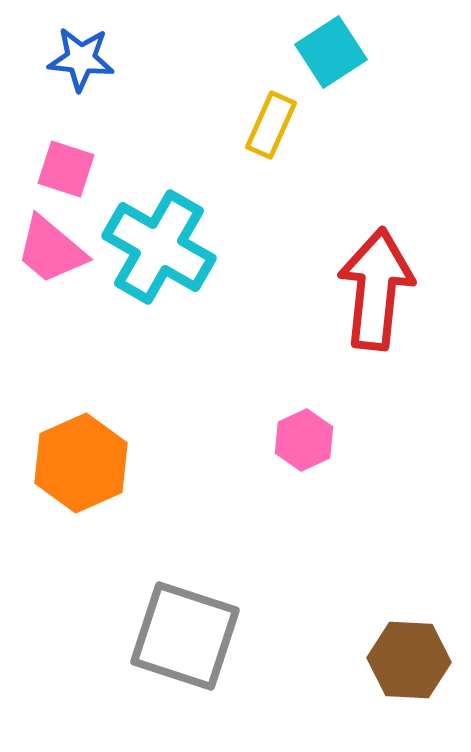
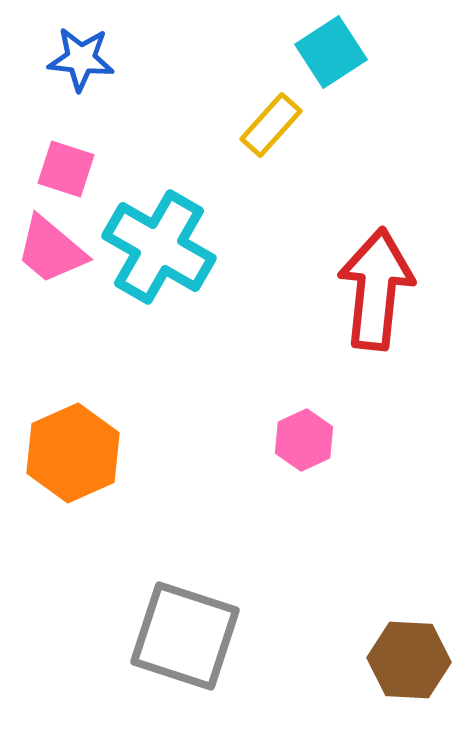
yellow rectangle: rotated 18 degrees clockwise
orange hexagon: moved 8 px left, 10 px up
